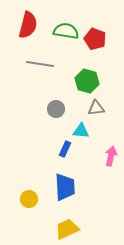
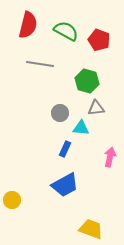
green semicircle: rotated 20 degrees clockwise
red pentagon: moved 4 px right, 1 px down
gray circle: moved 4 px right, 4 px down
cyan triangle: moved 3 px up
pink arrow: moved 1 px left, 1 px down
blue trapezoid: moved 2 px up; rotated 64 degrees clockwise
yellow circle: moved 17 px left, 1 px down
yellow trapezoid: moved 24 px right; rotated 45 degrees clockwise
